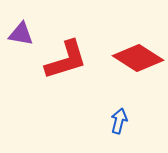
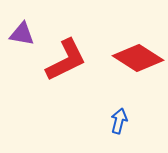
purple triangle: moved 1 px right
red L-shape: rotated 9 degrees counterclockwise
